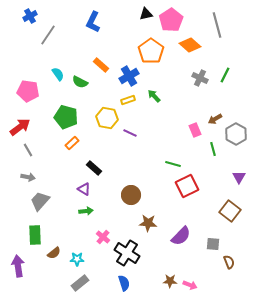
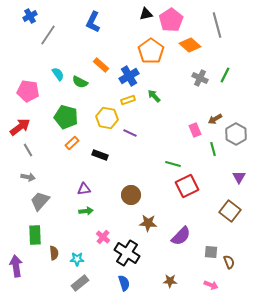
black rectangle at (94, 168): moved 6 px right, 13 px up; rotated 21 degrees counterclockwise
purple triangle at (84, 189): rotated 40 degrees counterclockwise
gray square at (213, 244): moved 2 px left, 8 px down
brown semicircle at (54, 253): rotated 56 degrees counterclockwise
purple arrow at (18, 266): moved 2 px left
pink arrow at (190, 285): moved 21 px right
